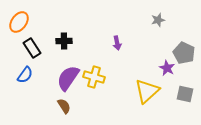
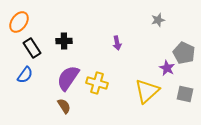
yellow cross: moved 3 px right, 6 px down
